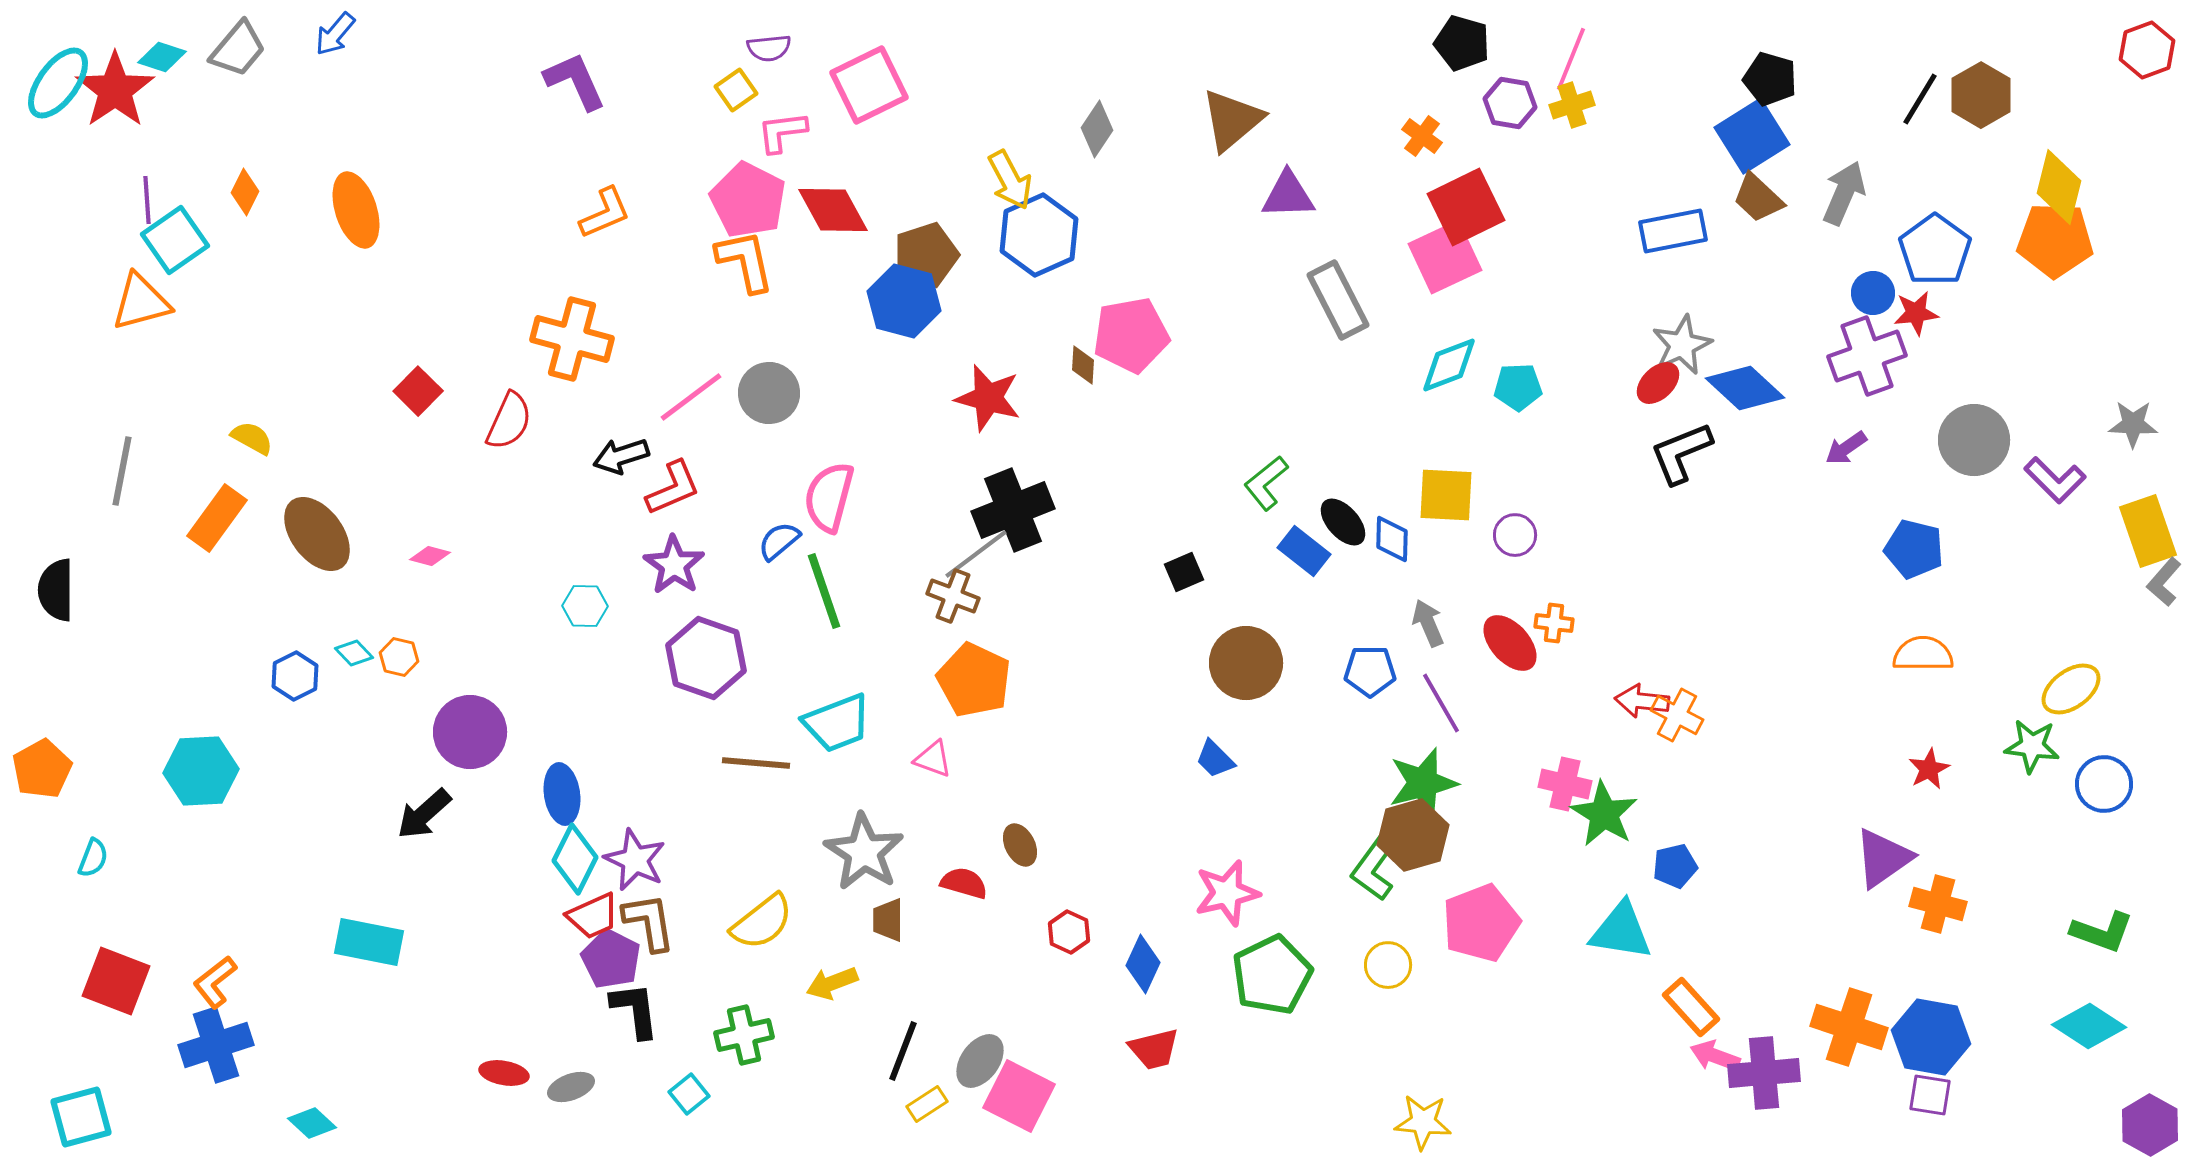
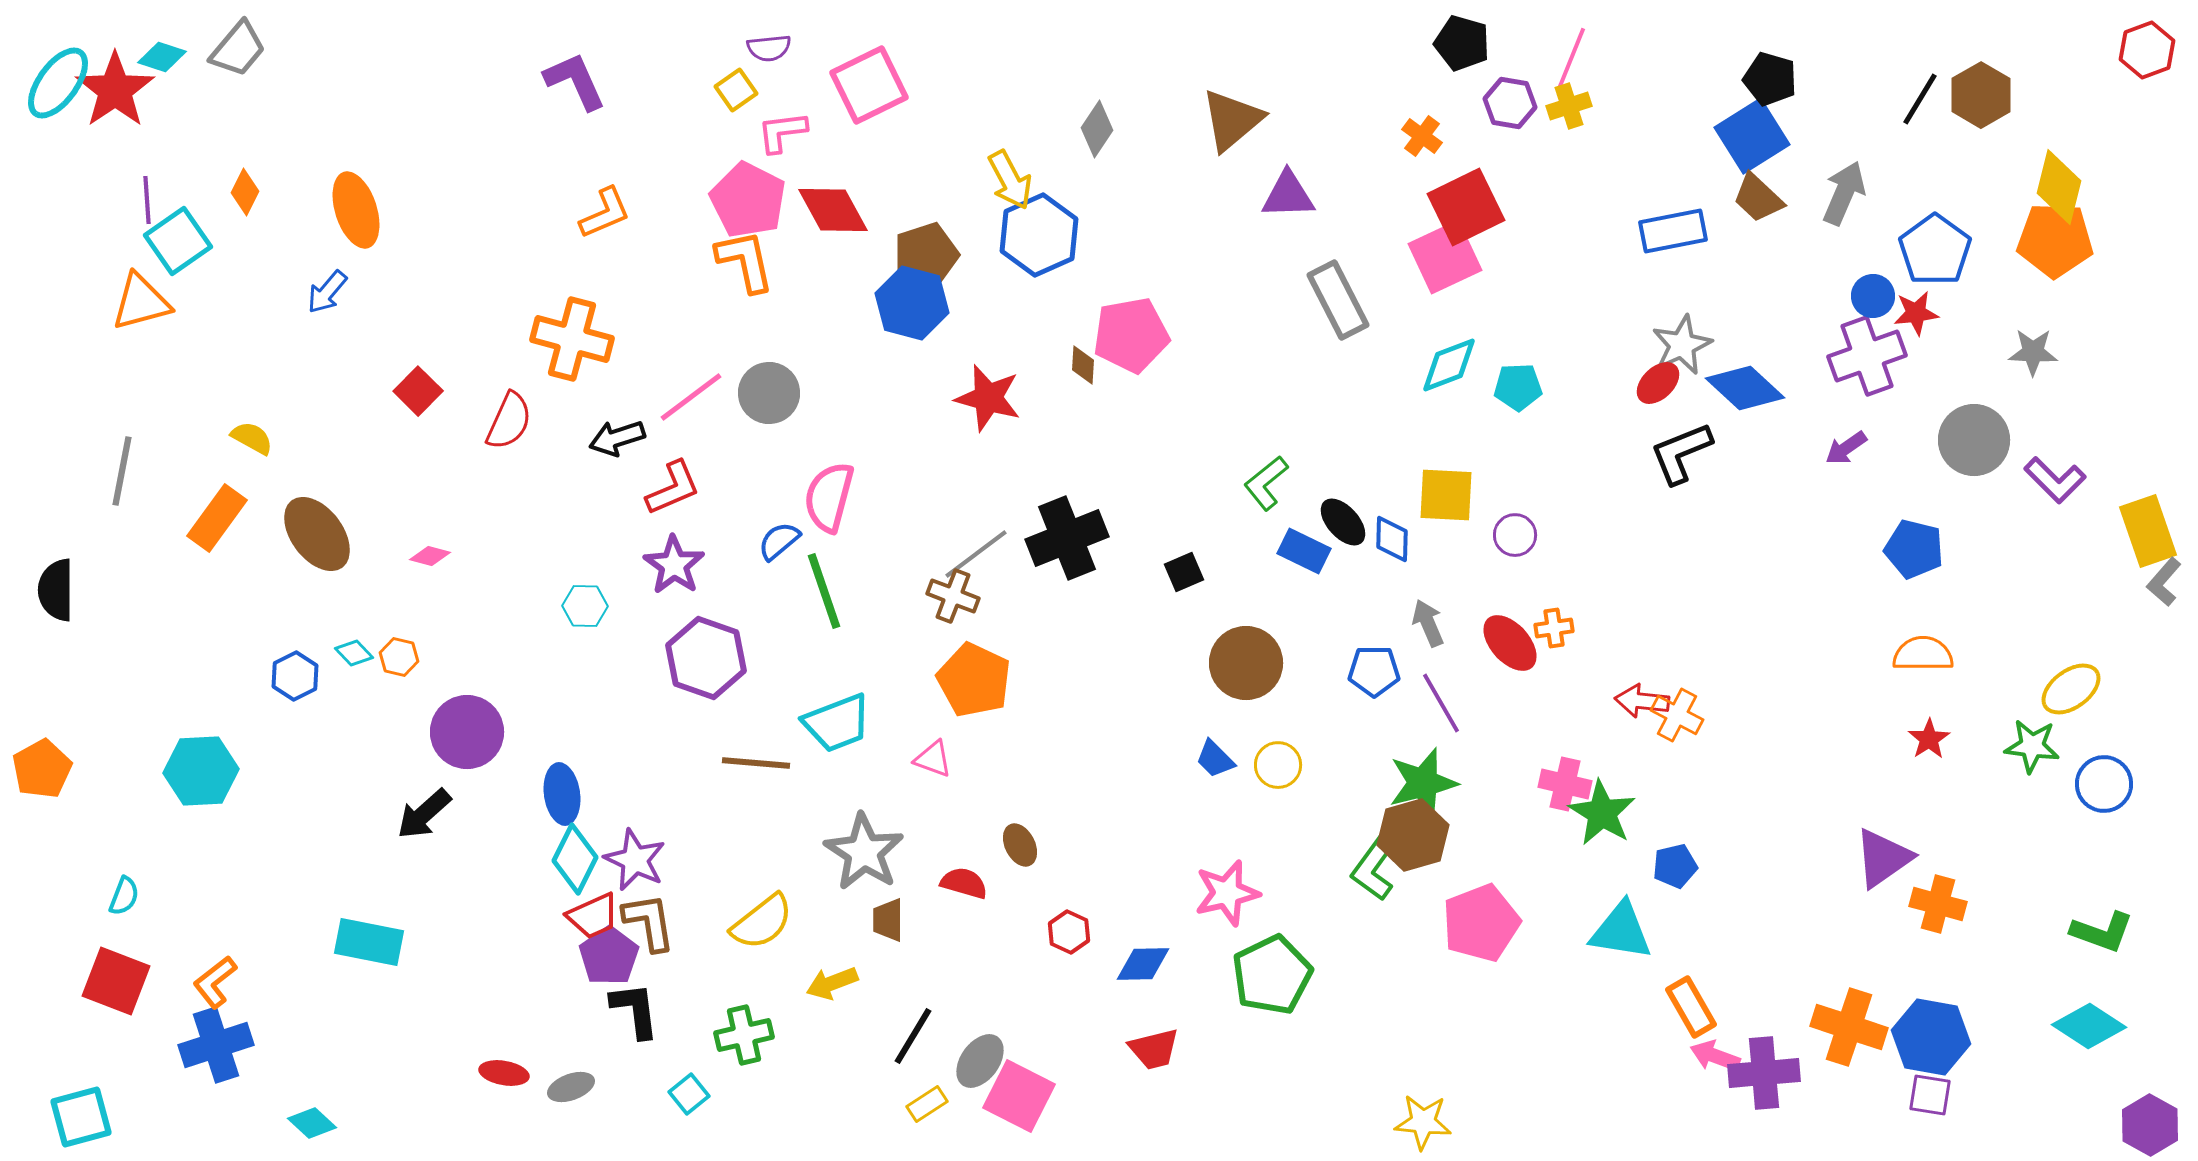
blue arrow at (335, 34): moved 8 px left, 258 px down
yellow cross at (1572, 105): moved 3 px left, 1 px down
cyan square at (175, 240): moved 3 px right, 1 px down
blue circle at (1873, 293): moved 3 px down
blue hexagon at (904, 301): moved 8 px right, 2 px down
gray star at (2133, 424): moved 100 px left, 72 px up
black arrow at (621, 456): moved 4 px left, 18 px up
black cross at (1013, 510): moved 54 px right, 28 px down
blue rectangle at (1304, 551): rotated 12 degrees counterclockwise
orange cross at (1554, 623): moved 5 px down; rotated 15 degrees counterclockwise
blue pentagon at (1370, 671): moved 4 px right
purple circle at (470, 732): moved 3 px left
red star at (1929, 769): moved 30 px up; rotated 6 degrees counterclockwise
green star at (1604, 814): moved 2 px left, 1 px up
cyan semicircle at (93, 858): moved 31 px right, 38 px down
purple pentagon at (611, 959): moved 2 px left, 3 px up; rotated 10 degrees clockwise
blue diamond at (1143, 964): rotated 64 degrees clockwise
yellow circle at (1388, 965): moved 110 px left, 200 px up
orange rectangle at (1691, 1007): rotated 12 degrees clockwise
black line at (903, 1051): moved 10 px right, 15 px up; rotated 10 degrees clockwise
